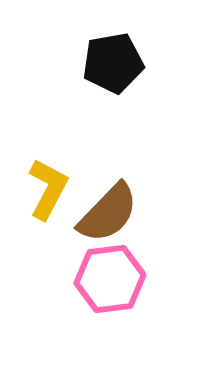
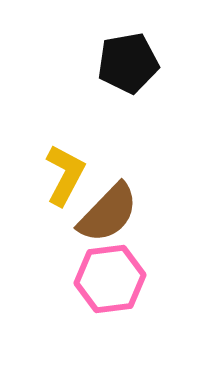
black pentagon: moved 15 px right
yellow L-shape: moved 17 px right, 14 px up
